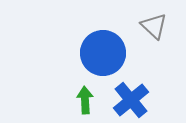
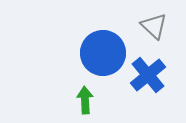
blue cross: moved 17 px right, 25 px up
